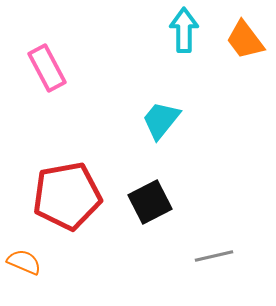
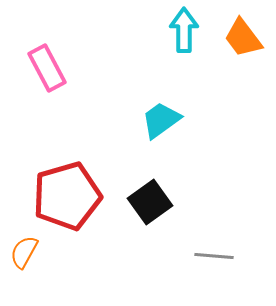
orange trapezoid: moved 2 px left, 2 px up
cyan trapezoid: rotated 15 degrees clockwise
red pentagon: rotated 6 degrees counterclockwise
black square: rotated 9 degrees counterclockwise
gray line: rotated 18 degrees clockwise
orange semicircle: moved 10 px up; rotated 84 degrees counterclockwise
